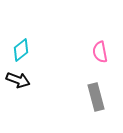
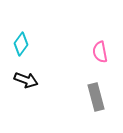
cyan diamond: moved 6 px up; rotated 15 degrees counterclockwise
black arrow: moved 8 px right
